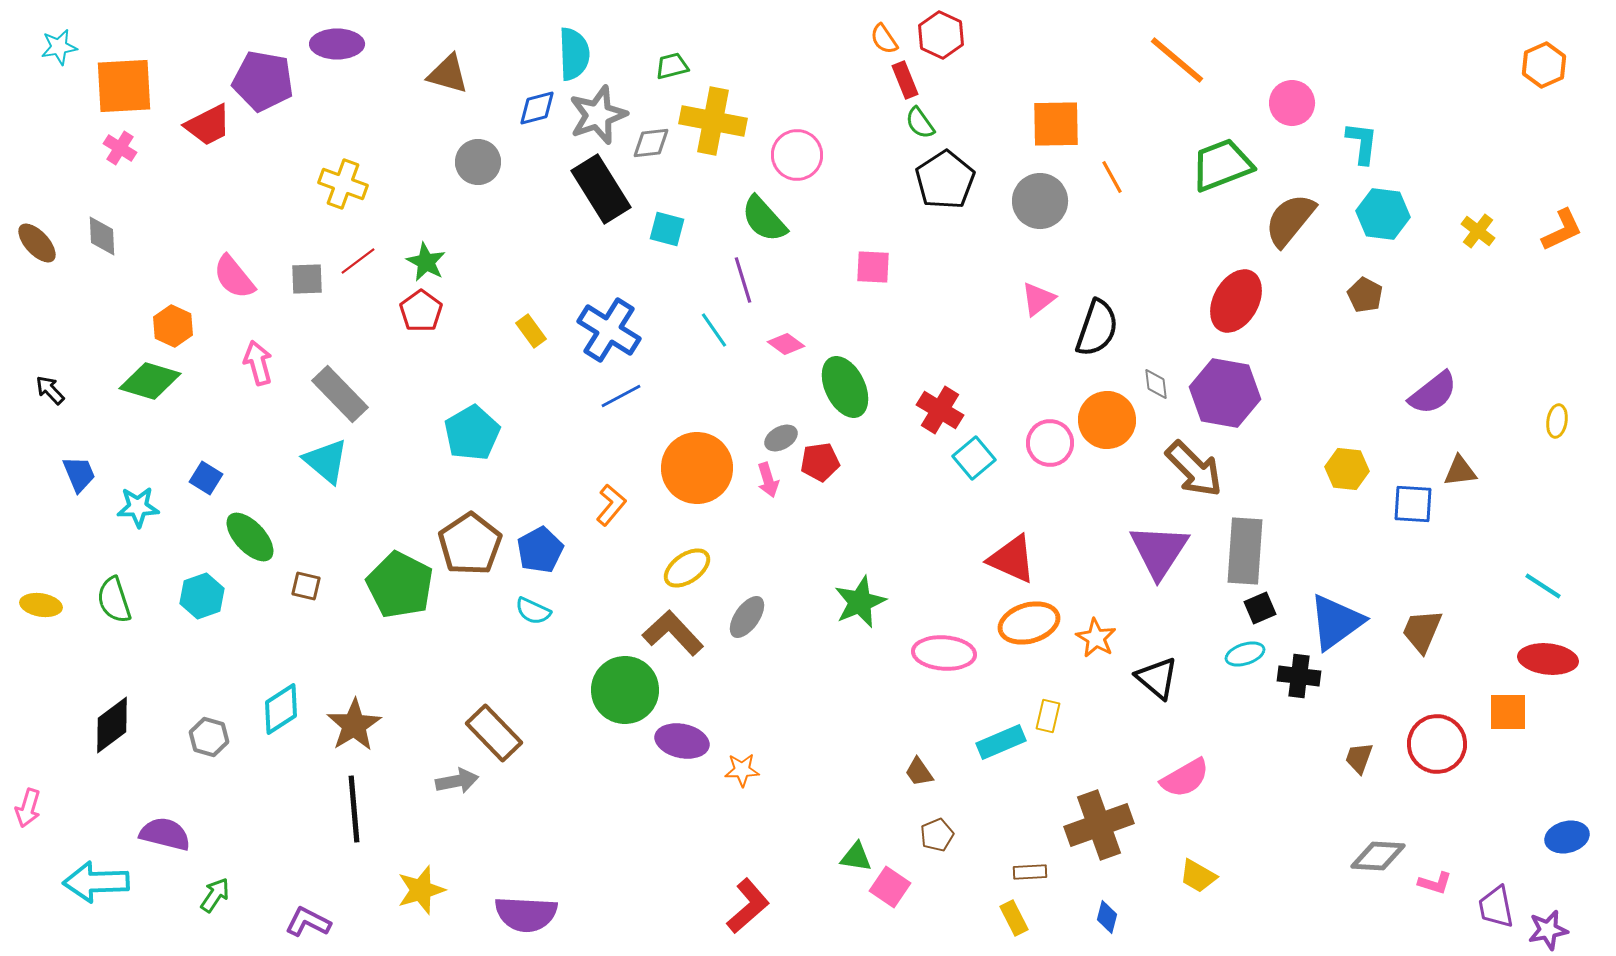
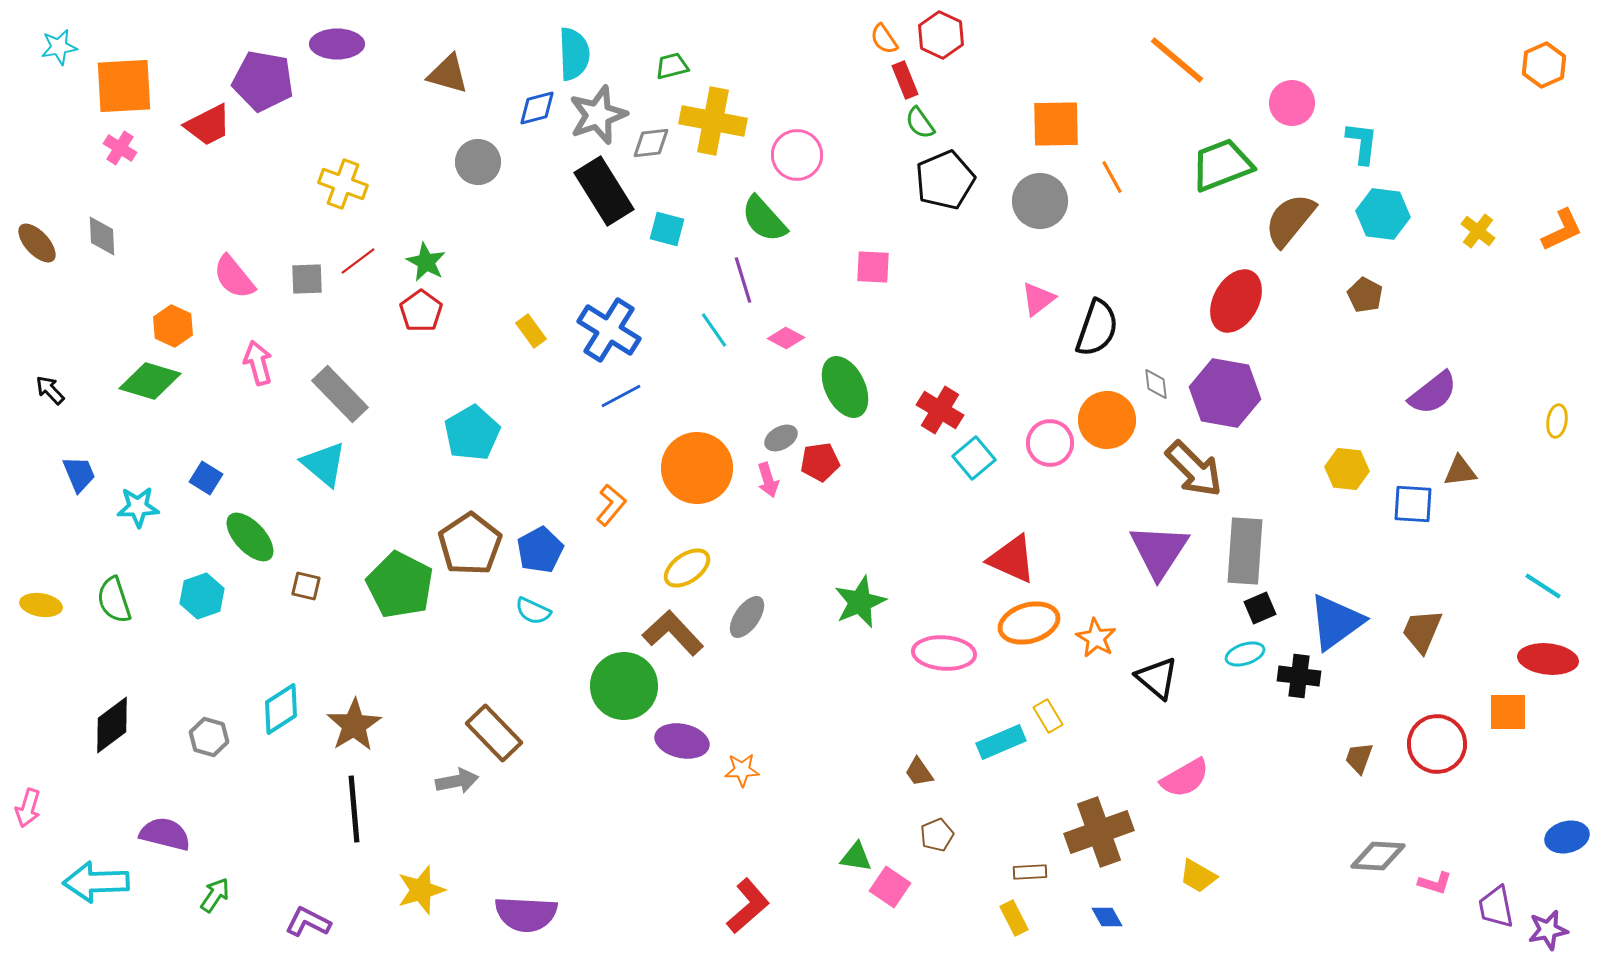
black pentagon at (945, 180): rotated 10 degrees clockwise
black rectangle at (601, 189): moved 3 px right, 2 px down
pink diamond at (786, 344): moved 6 px up; rotated 9 degrees counterclockwise
cyan triangle at (326, 461): moved 2 px left, 3 px down
green circle at (625, 690): moved 1 px left, 4 px up
yellow rectangle at (1048, 716): rotated 44 degrees counterclockwise
brown cross at (1099, 825): moved 7 px down
blue diamond at (1107, 917): rotated 44 degrees counterclockwise
